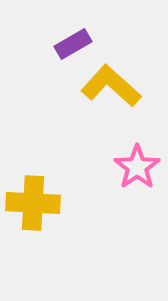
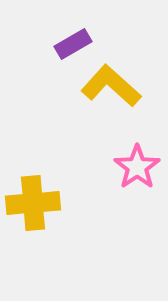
yellow cross: rotated 8 degrees counterclockwise
